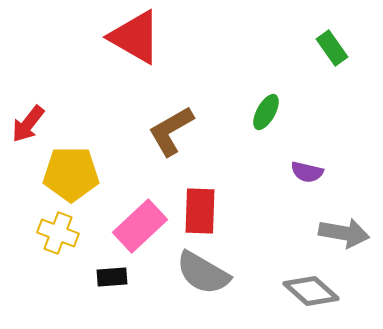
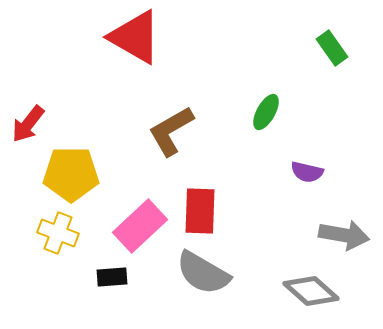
gray arrow: moved 2 px down
